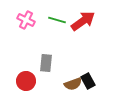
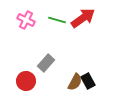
red arrow: moved 3 px up
gray rectangle: rotated 36 degrees clockwise
brown semicircle: moved 2 px right, 2 px up; rotated 42 degrees counterclockwise
